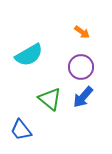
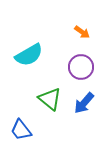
blue arrow: moved 1 px right, 6 px down
